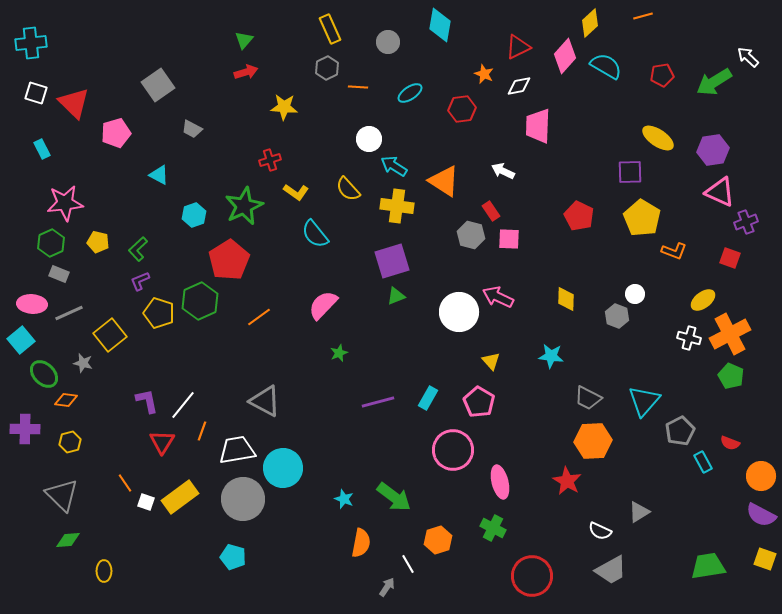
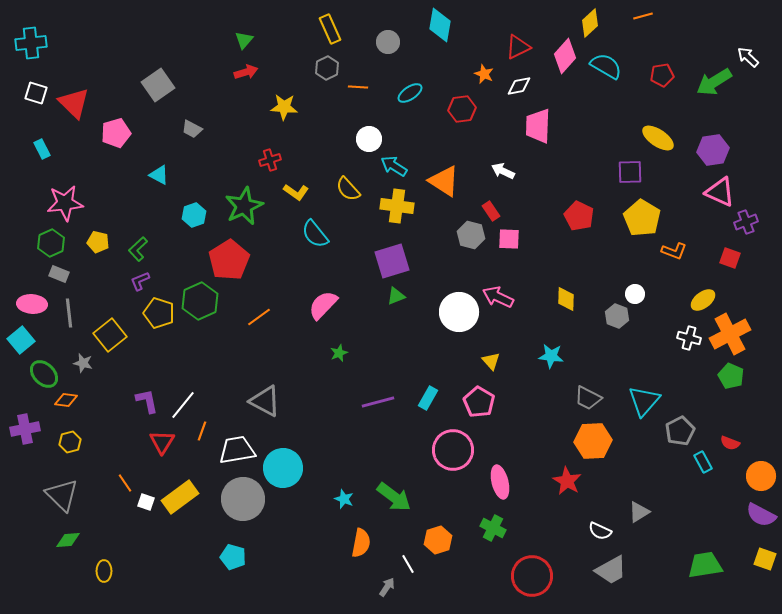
gray line at (69, 313): rotated 72 degrees counterclockwise
purple cross at (25, 429): rotated 12 degrees counterclockwise
green trapezoid at (708, 566): moved 3 px left, 1 px up
